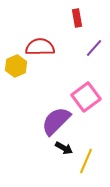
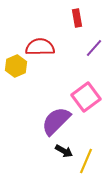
black arrow: moved 3 px down
